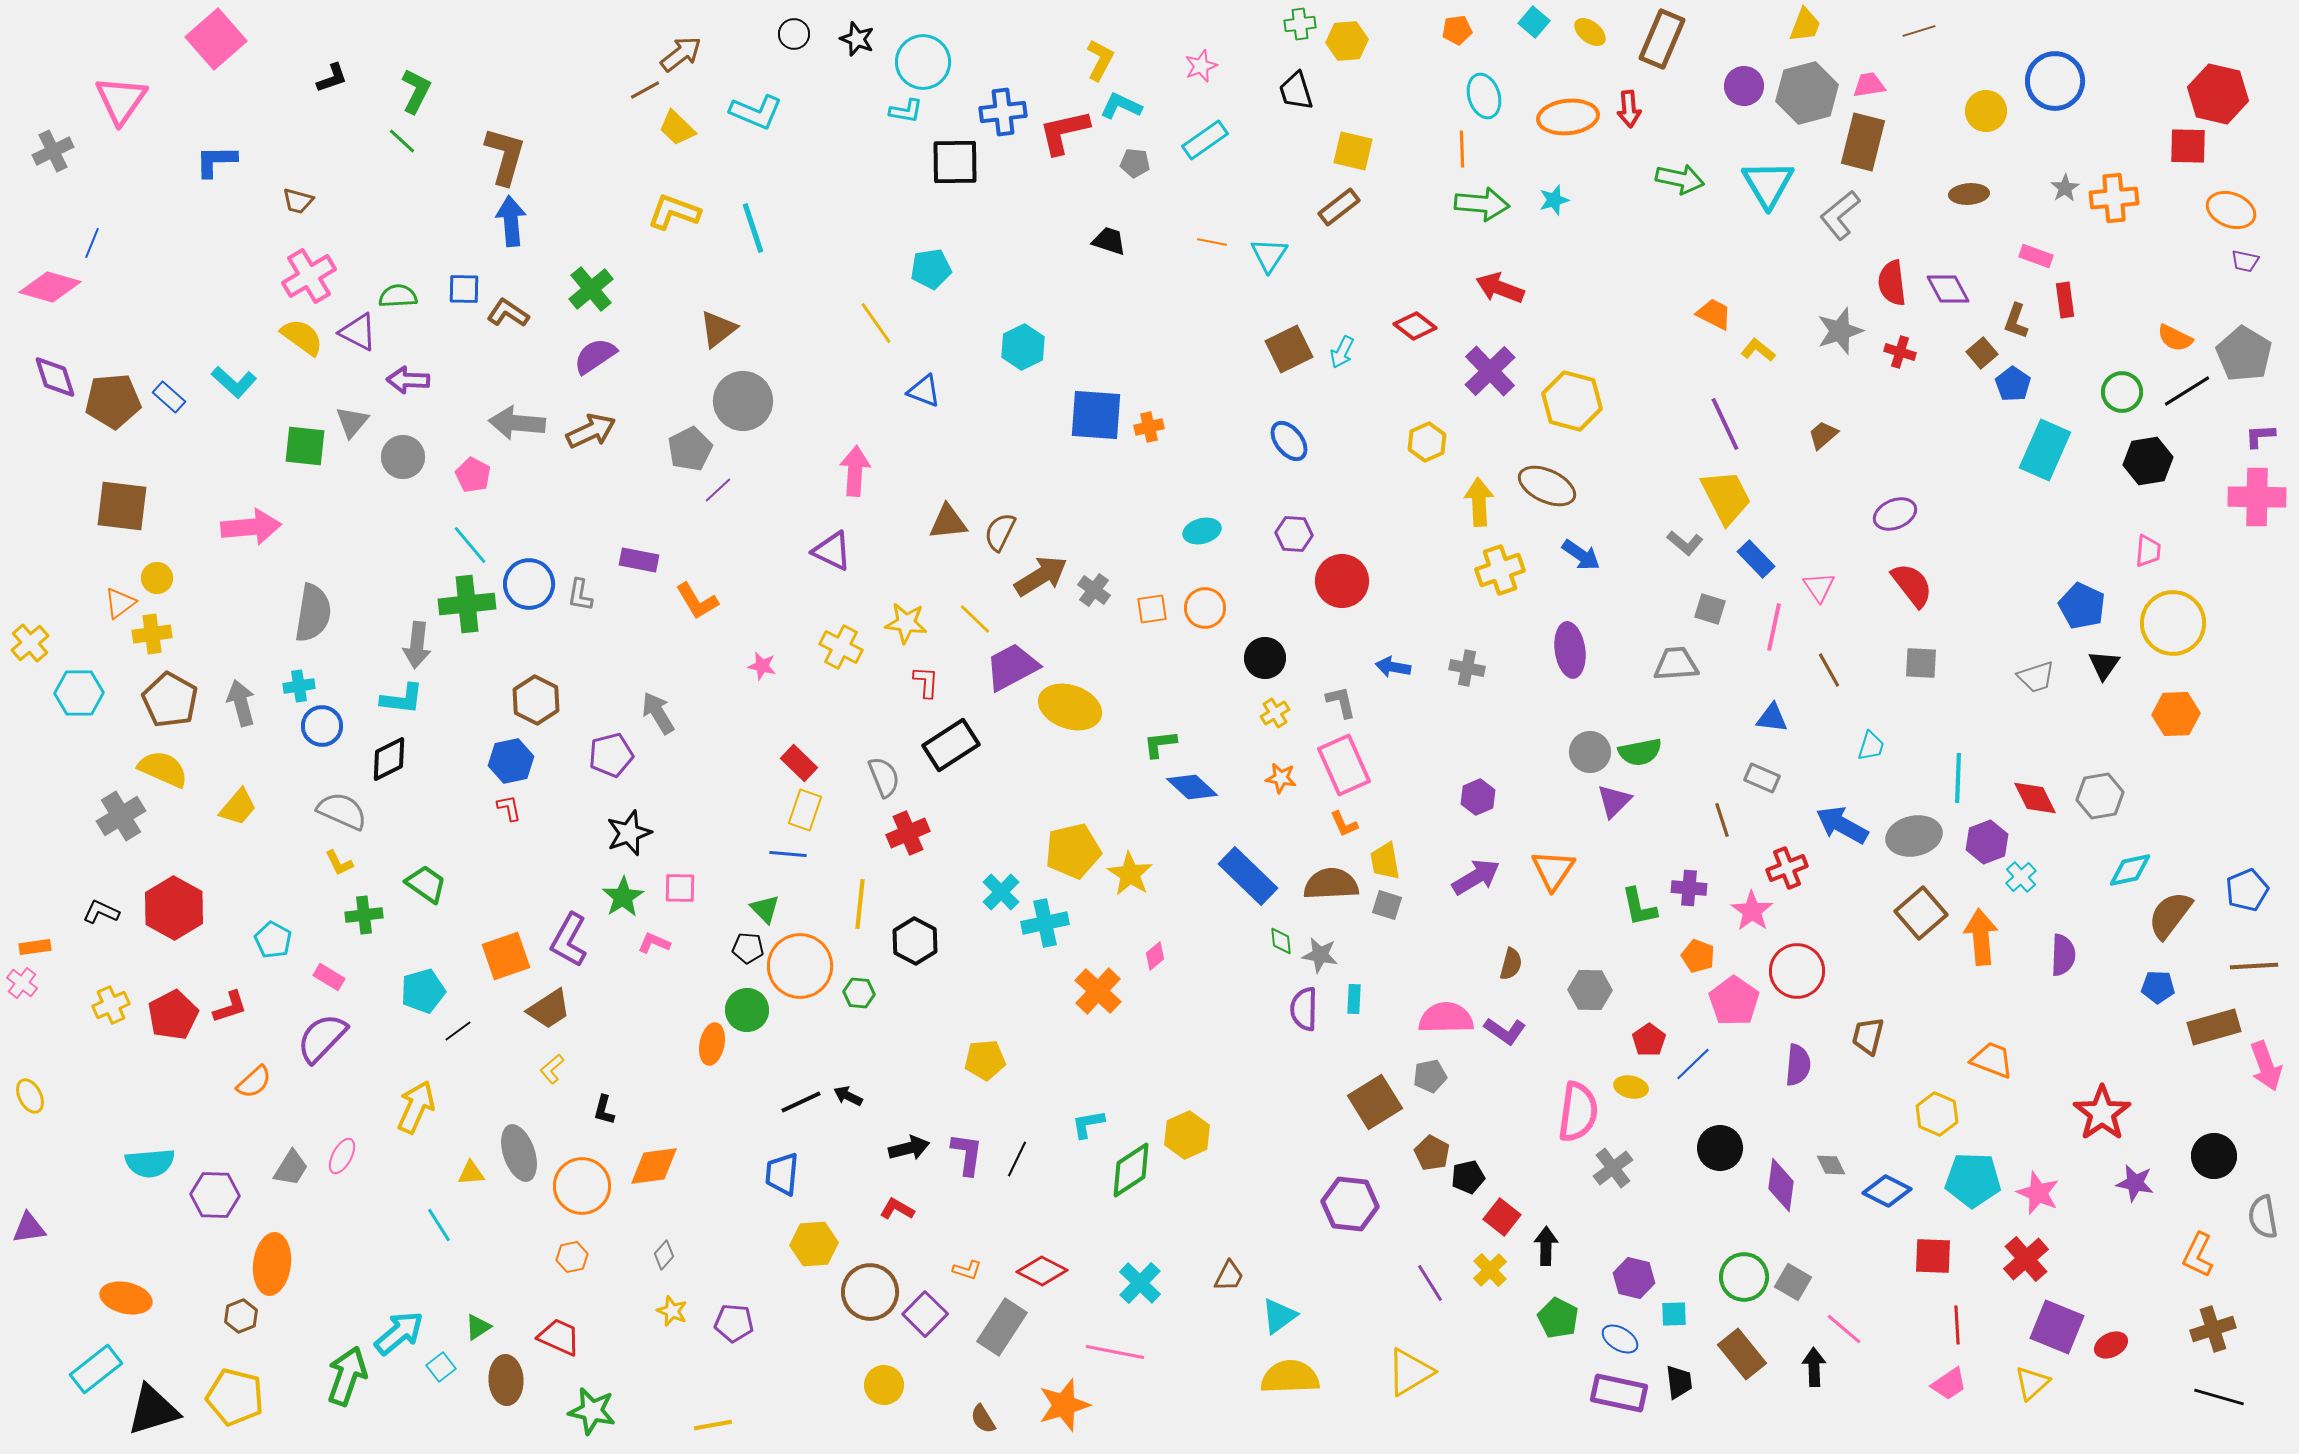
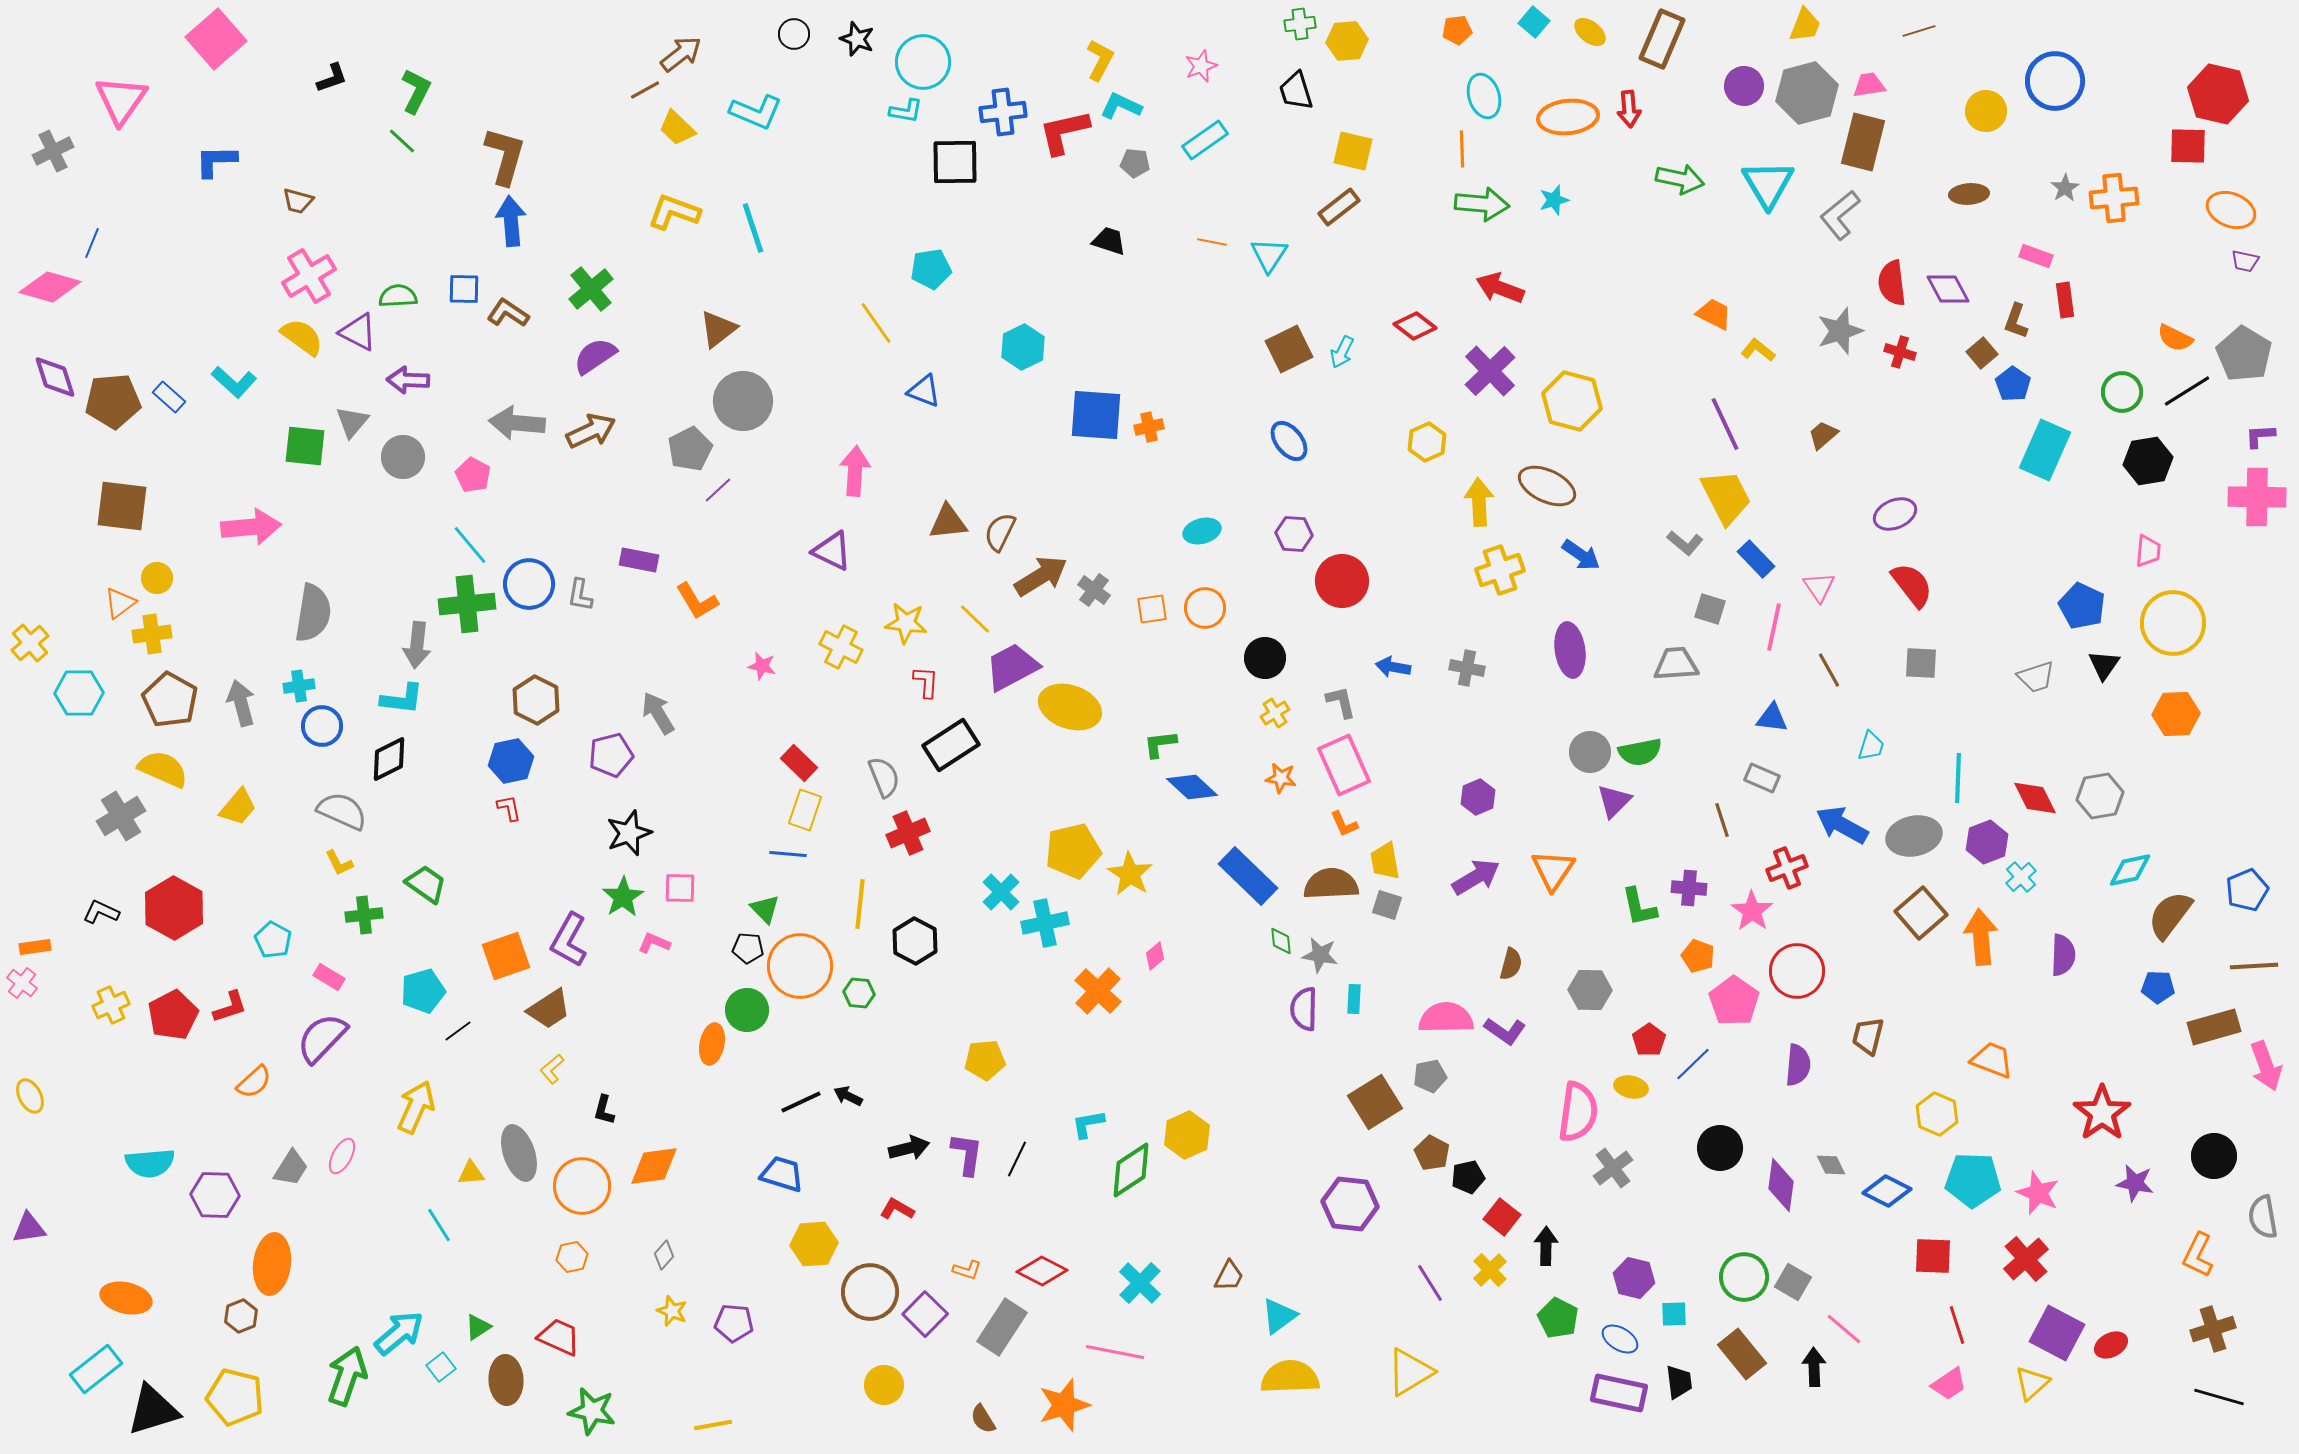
blue trapezoid at (782, 1174): rotated 102 degrees clockwise
red line at (1957, 1325): rotated 15 degrees counterclockwise
purple square at (2057, 1327): moved 6 px down; rotated 6 degrees clockwise
